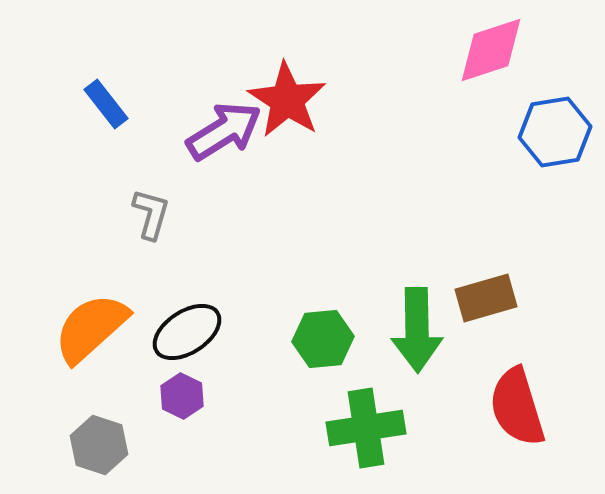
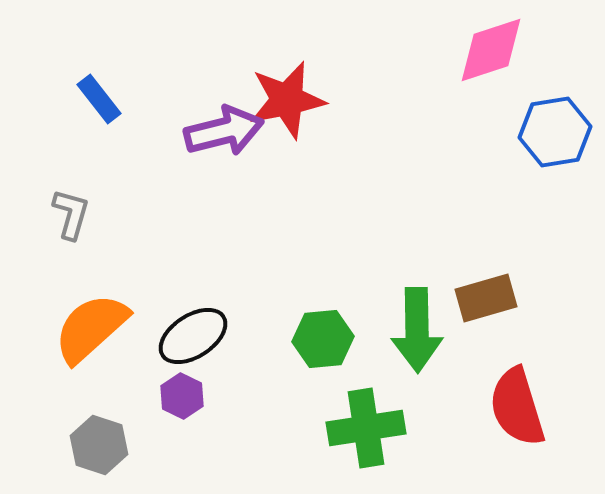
red star: rotated 28 degrees clockwise
blue rectangle: moved 7 px left, 5 px up
purple arrow: rotated 18 degrees clockwise
gray L-shape: moved 80 px left
black ellipse: moved 6 px right, 4 px down
